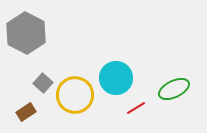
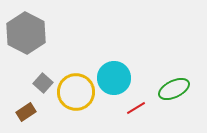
cyan circle: moved 2 px left
yellow circle: moved 1 px right, 3 px up
